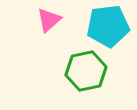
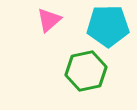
cyan pentagon: rotated 6 degrees clockwise
